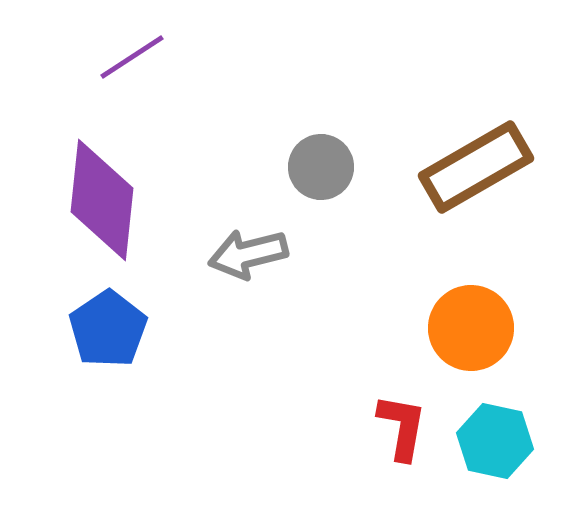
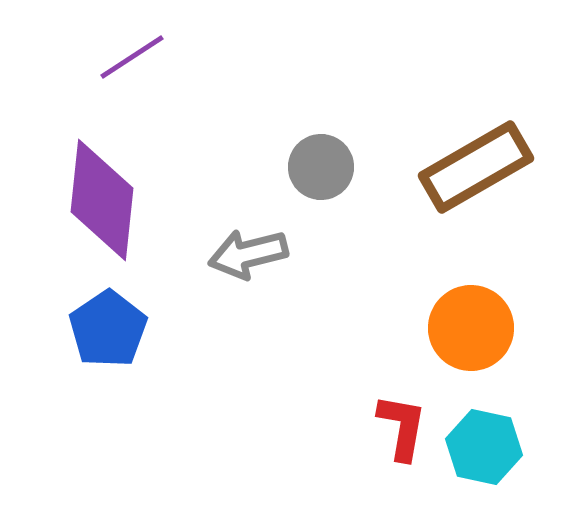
cyan hexagon: moved 11 px left, 6 px down
